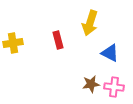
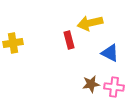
yellow arrow: rotated 60 degrees clockwise
red rectangle: moved 11 px right
